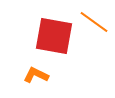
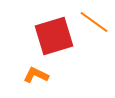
red square: rotated 27 degrees counterclockwise
